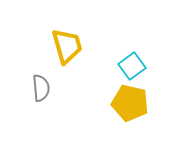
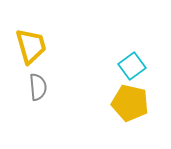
yellow trapezoid: moved 36 px left
gray semicircle: moved 3 px left, 1 px up
